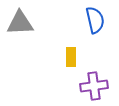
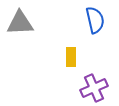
purple cross: moved 2 px down; rotated 16 degrees counterclockwise
